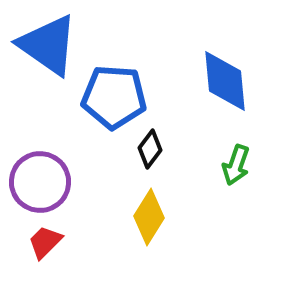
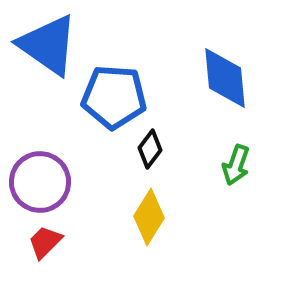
blue diamond: moved 3 px up
